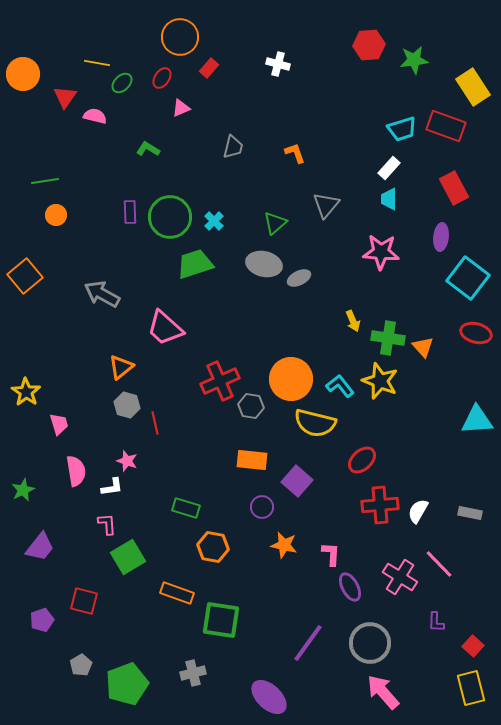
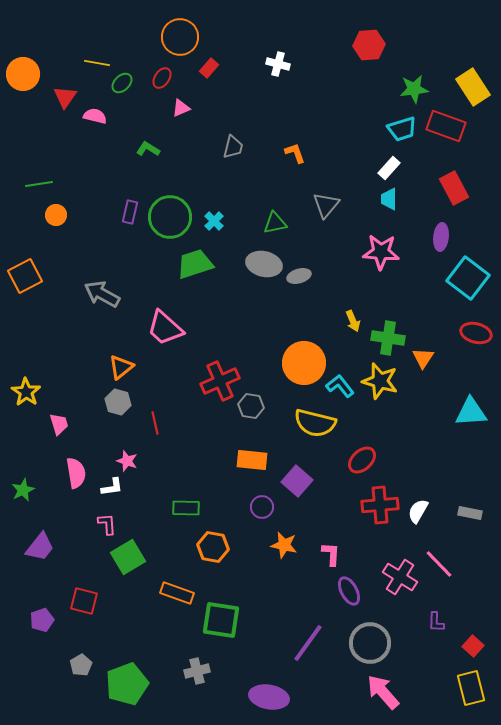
green star at (414, 60): moved 29 px down
green line at (45, 181): moved 6 px left, 3 px down
purple rectangle at (130, 212): rotated 15 degrees clockwise
green triangle at (275, 223): rotated 30 degrees clockwise
orange square at (25, 276): rotated 12 degrees clockwise
gray ellipse at (299, 278): moved 2 px up; rotated 10 degrees clockwise
orange triangle at (423, 347): moved 11 px down; rotated 15 degrees clockwise
orange circle at (291, 379): moved 13 px right, 16 px up
yellow star at (380, 381): rotated 6 degrees counterclockwise
gray hexagon at (127, 405): moved 9 px left, 3 px up
cyan triangle at (477, 420): moved 6 px left, 8 px up
pink semicircle at (76, 471): moved 2 px down
green rectangle at (186, 508): rotated 16 degrees counterclockwise
purple ellipse at (350, 587): moved 1 px left, 4 px down
gray cross at (193, 673): moved 4 px right, 2 px up
purple ellipse at (269, 697): rotated 33 degrees counterclockwise
